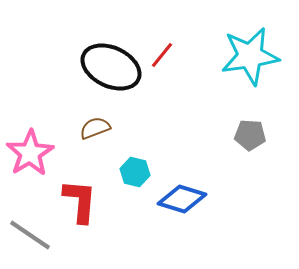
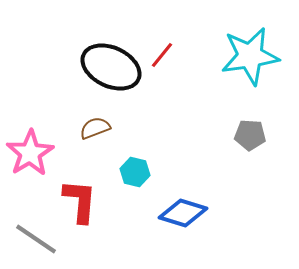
blue diamond: moved 1 px right, 14 px down
gray line: moved 6 px right, 4 px down
